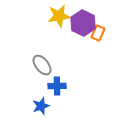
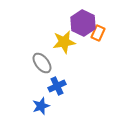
yellow star: moved 5 px right, 26 px down
gray ellipse: moved 2 px up
blue cross: rotated 24 degrees counterclockwise
